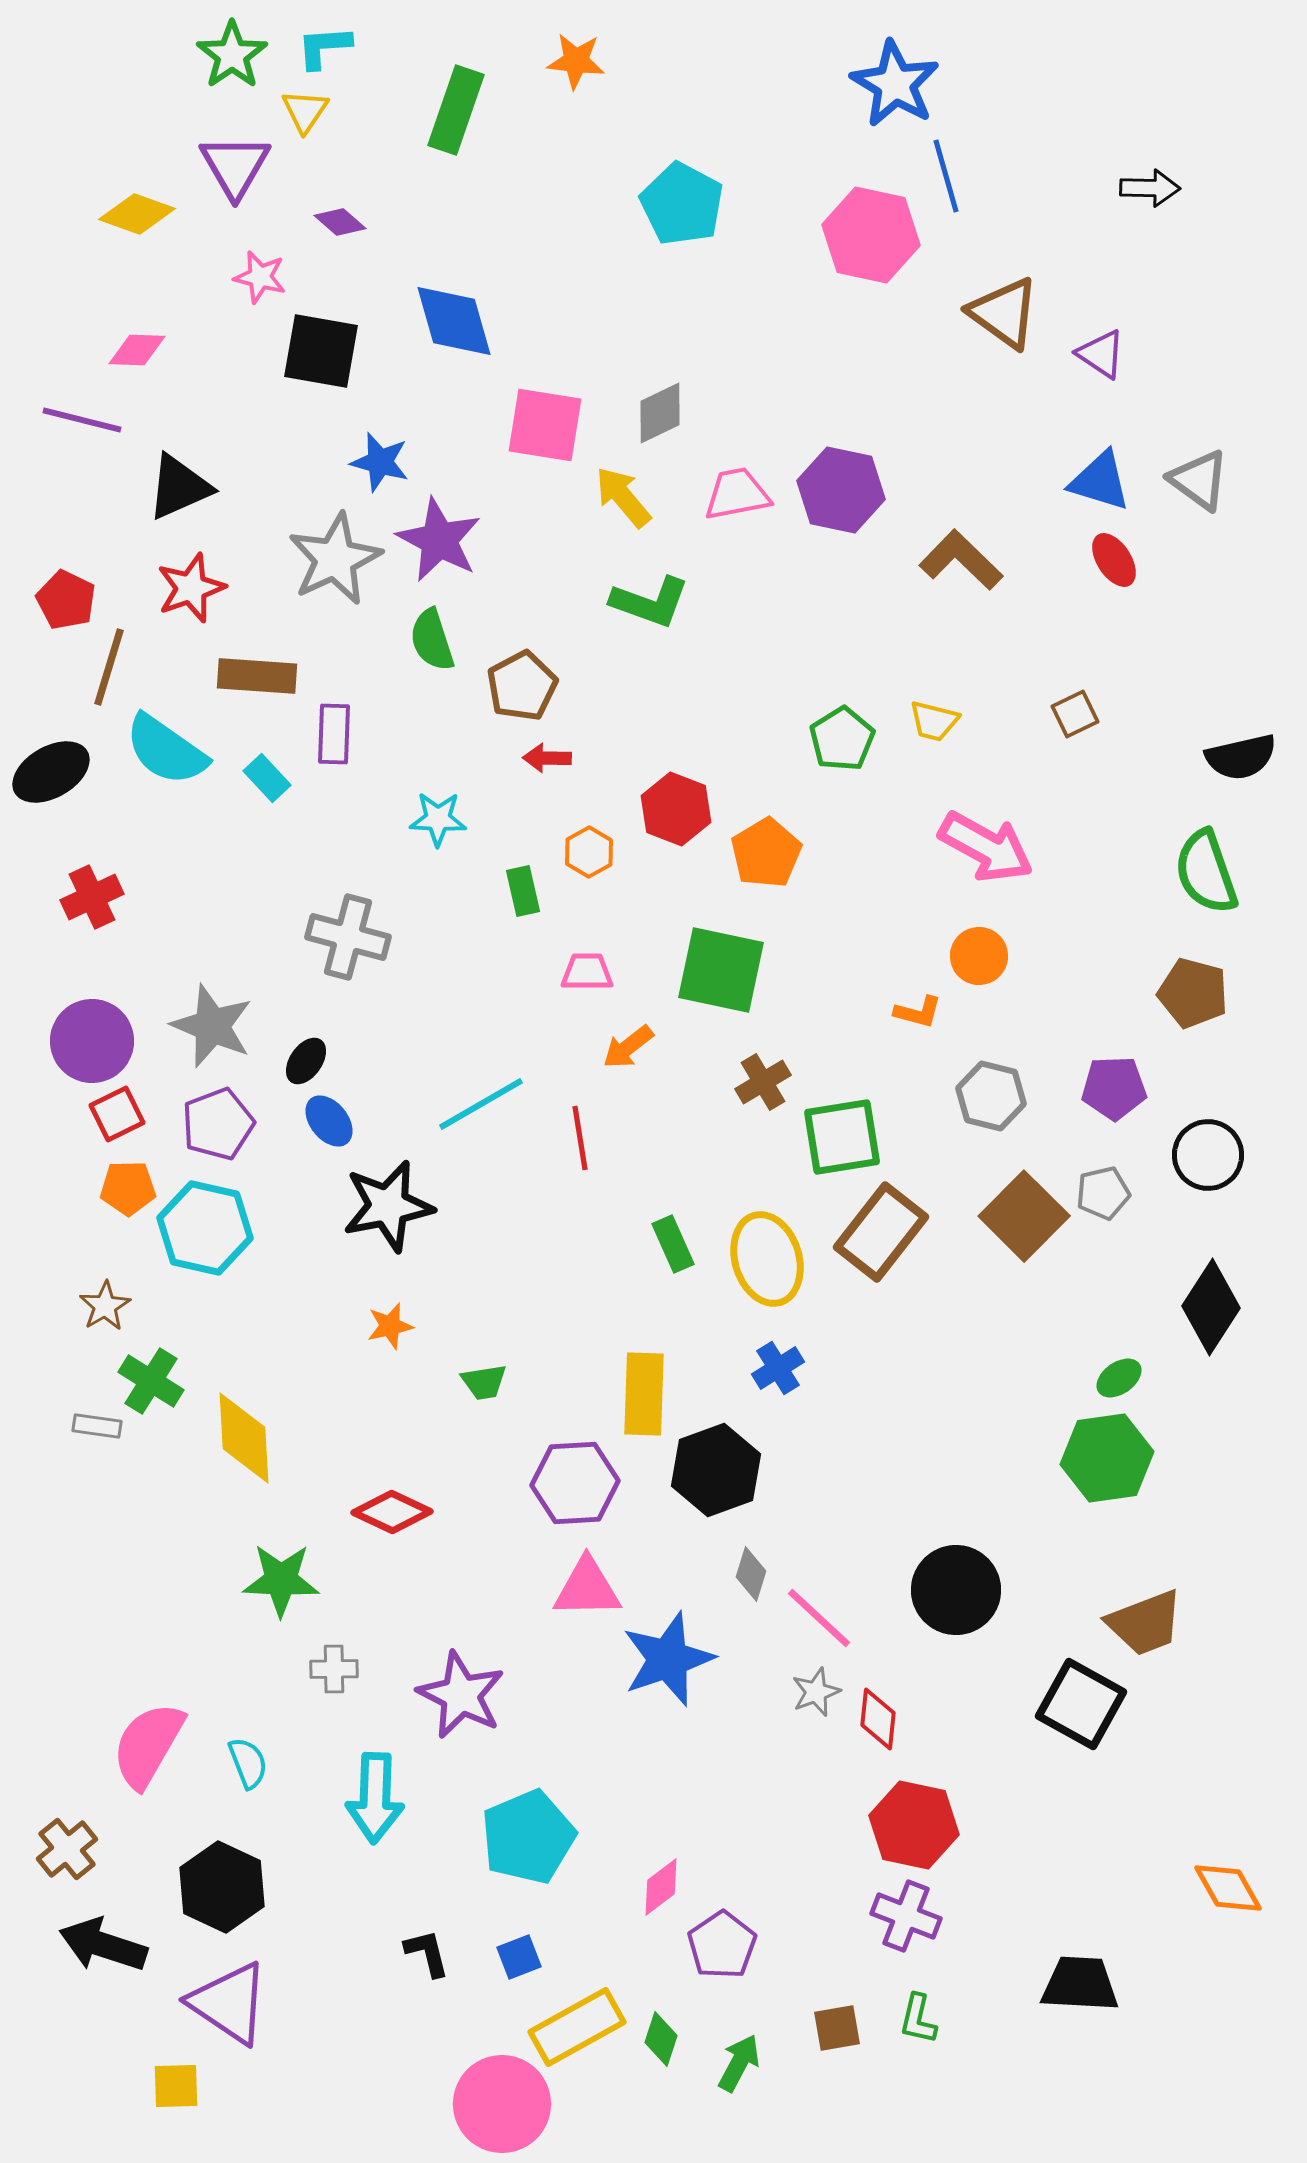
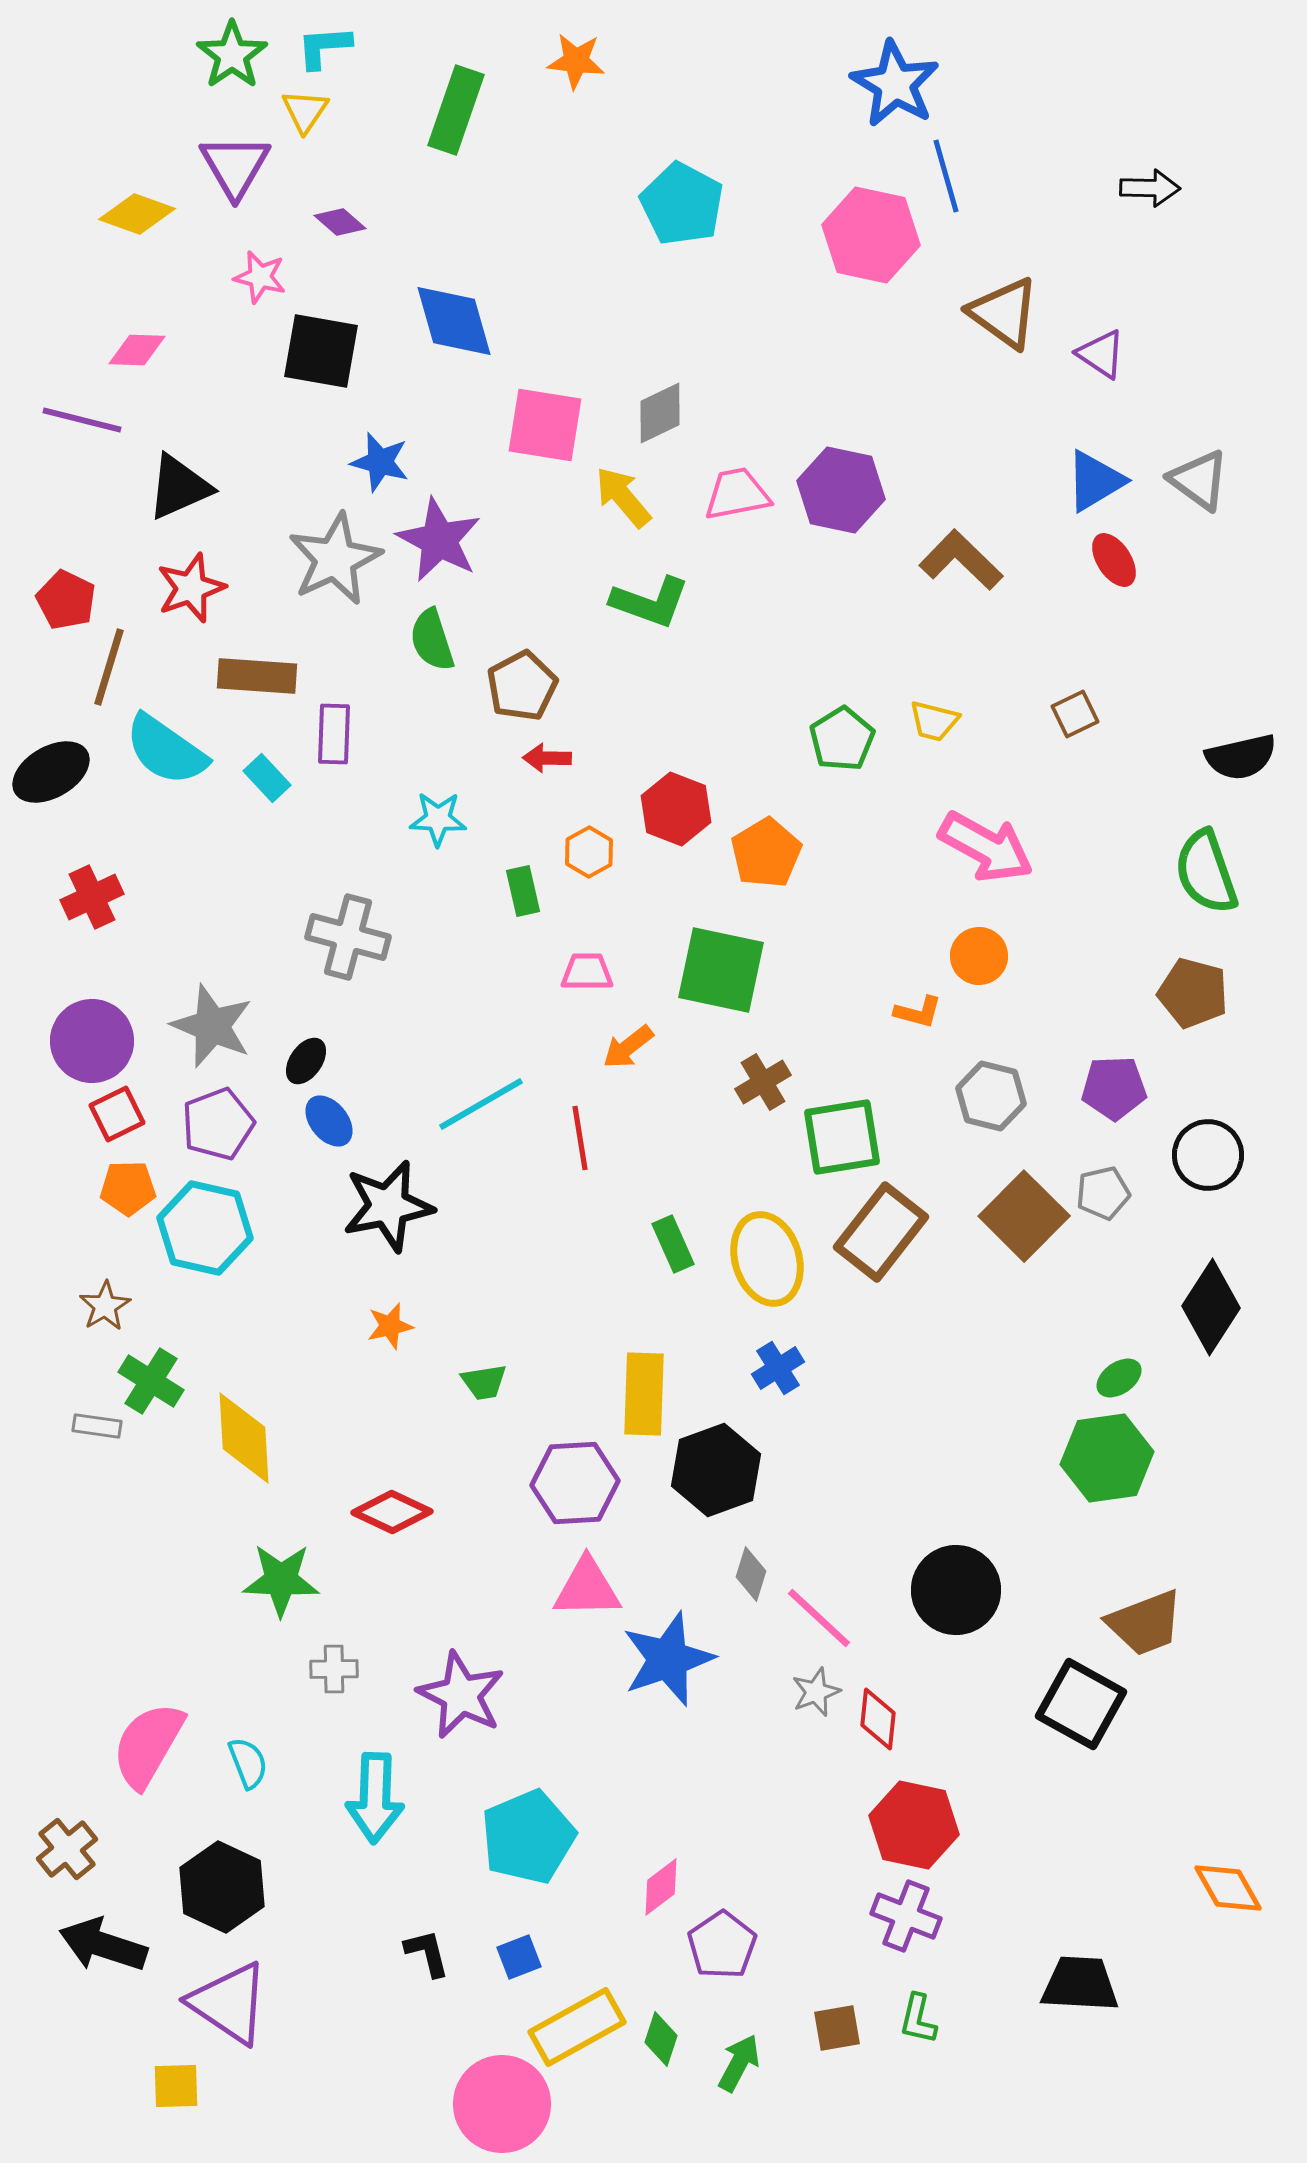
blue triangle at (1100, 481): moved 5 px left; rotated 48 degrees counterclockwise
